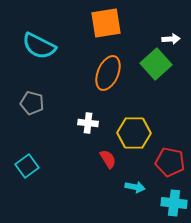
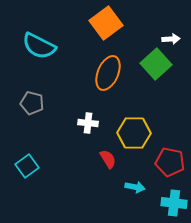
orange square: rotated 28 degrees counterclockwise
